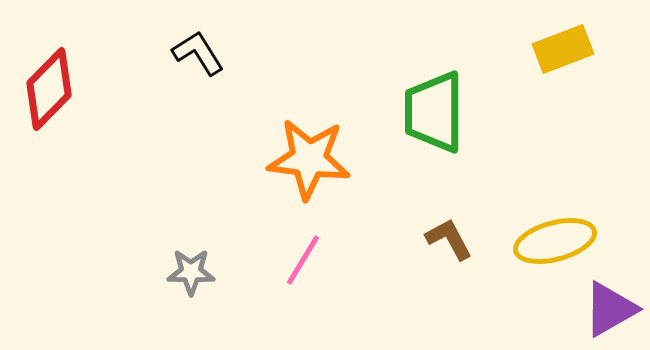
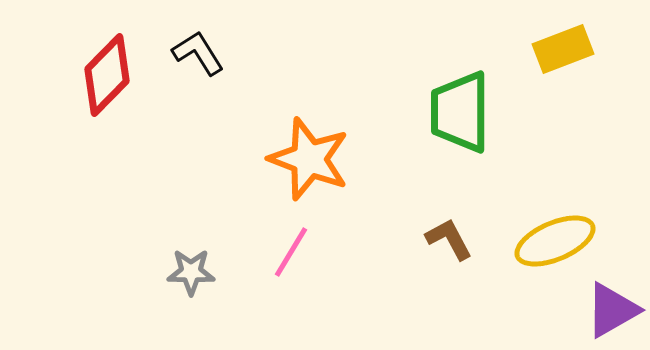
red diamond: moved 58 px right, 14 px up
green trapezoid: moved 26 px right
orange star: rotated 14 degrees clockwise
yellow ellipse: rotated 8 degrees counterclockwise
pink line: moved 12 px left, 8 px up
purple triangle: moved 2 px right, 1 px down
